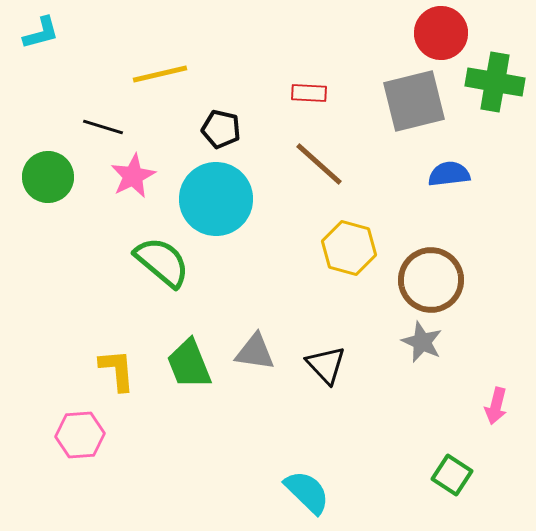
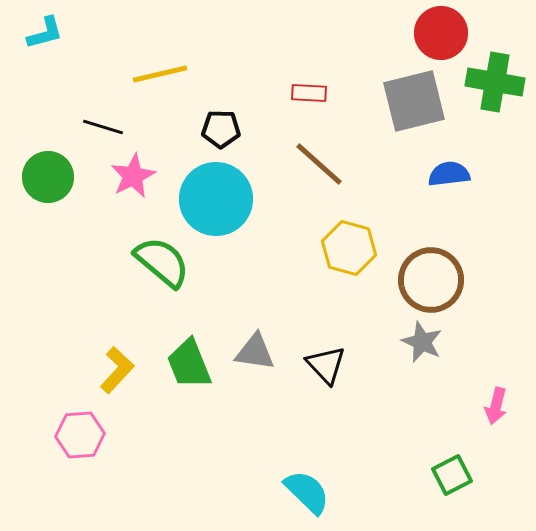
cyan L-shape: moved 4 px right
black pentagon: rotated 12 degrees counterclockwise
yellow L-shape: rotated 48 degrees clockwise
green square: rotated 30 degrees clockwise
